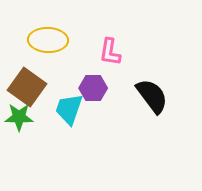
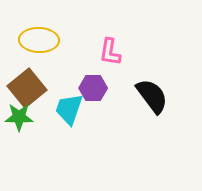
yellow ellipse: moved 9 px left
brown square: moved 1 px down; rotated 15 degrees clockwise
